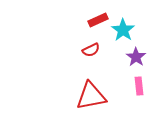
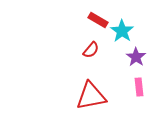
red rectangle: rotated 54 degrees clockwise
cyan star: moved 1 px left, 1 px down
red semicircle: rotated 24 degrees counterclockwise
pink rectangle: moved 1 px down
